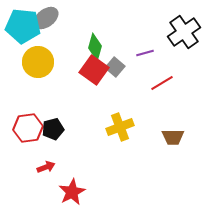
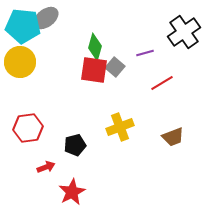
yellow circle: moved 18 px left
red square: rotated 28 degrees counterclockwise
black pentagon: moved 22 px right, 16 px down
brown trapezoid: rotated 20 degrees counterclockwise
